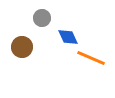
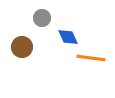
orange line: rotated 16 degrees counterclockwise
